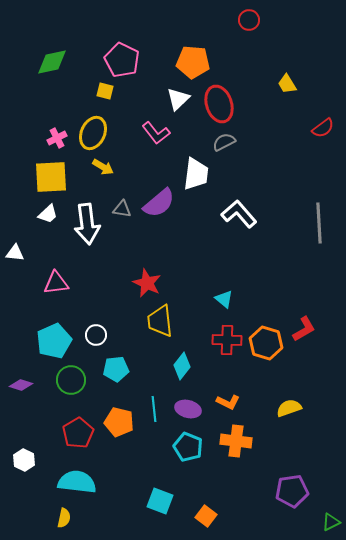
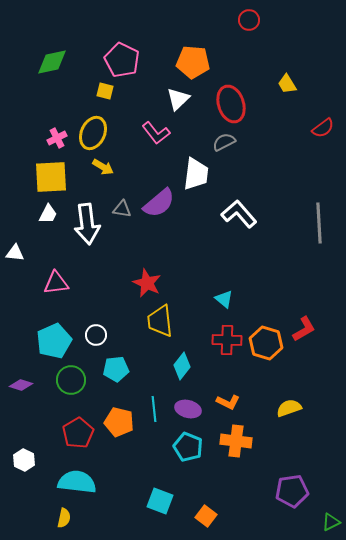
red ellipse at (219, 104): moved 12 px right
white trapezoid at (48, 214): rotated 20 degrees counterclockwise
